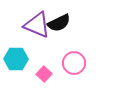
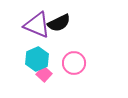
cyan hexagon: moved 21 px right; rotated 25 degrees counterclockwise
